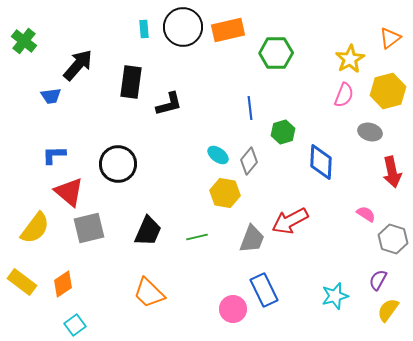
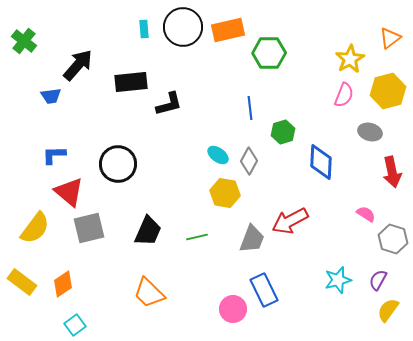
green hexagon at (276, 53): moved 7 px left
black rectangle at (131, 82): rotated 76 degrees clockwise
gray diamond at (249, 161): rotated 12 degrees counterclockwise
cyan star at (335, 296): moved 3 px right, 16 px up
